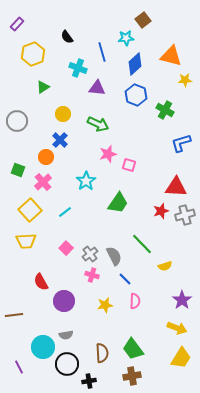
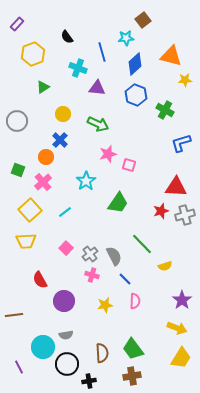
red semicircle at (41, 282): moved 1 px left, 2 px up
